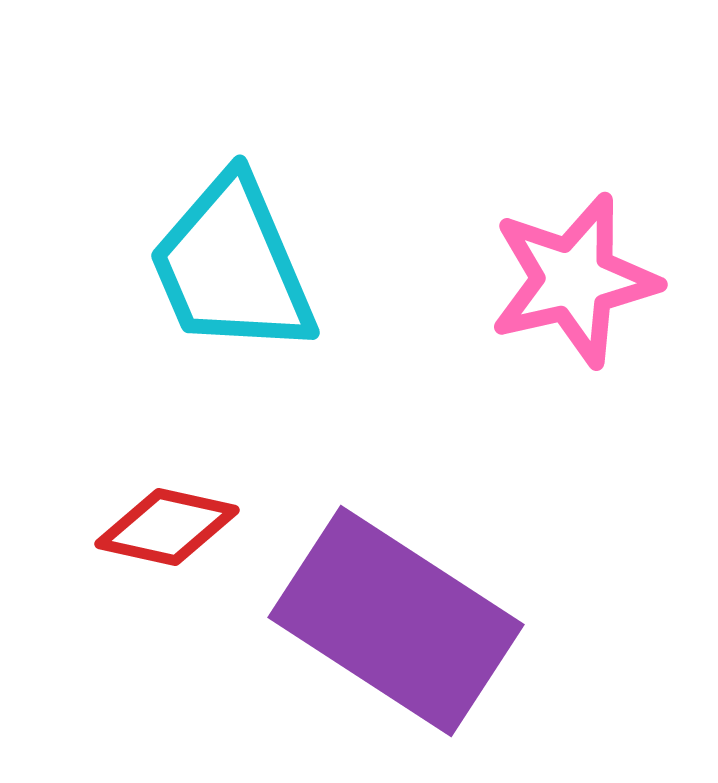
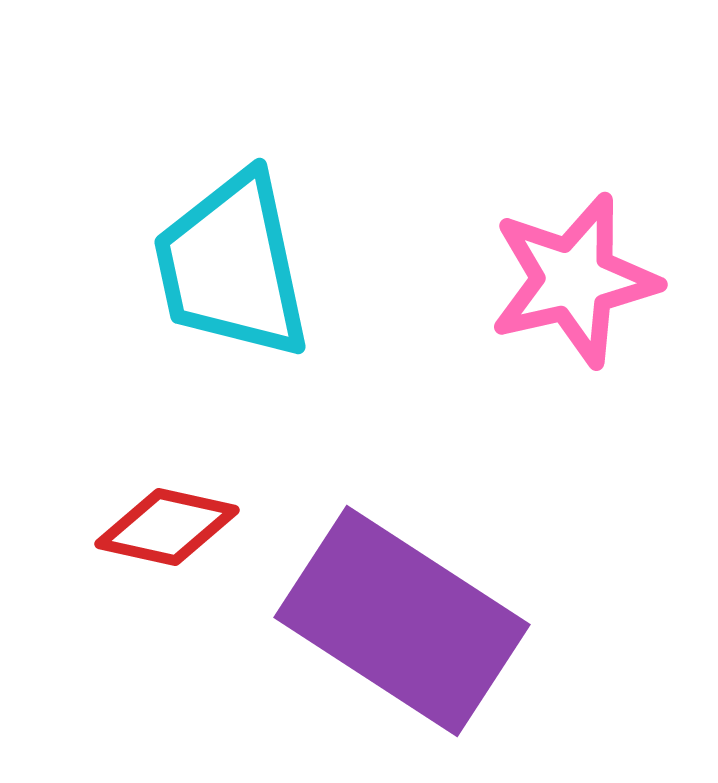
cyan trapezoid: rotated 11 degrees clockwise
purple rectangle: moved 6 px right
